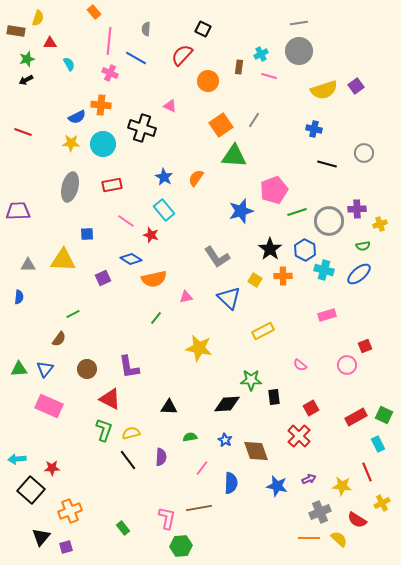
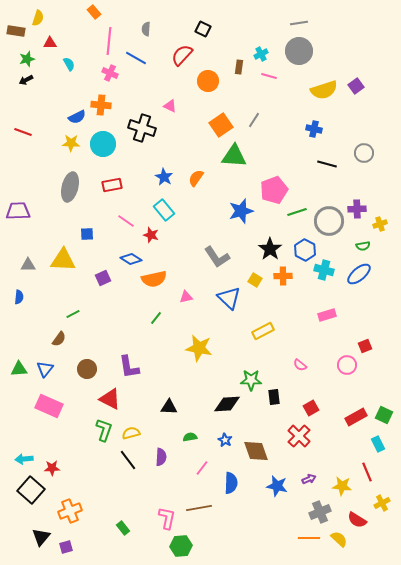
cyan arrow at (17, 459): moved 7 px right
